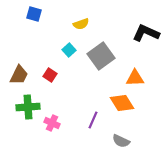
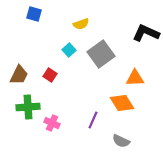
gray square: moved 2 px up
